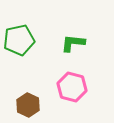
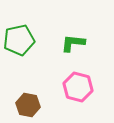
pink hexagon: moved 6 px right
brown hexagon: rotated 15 degrees counterclockwise
